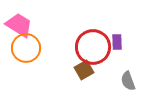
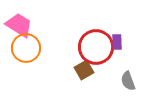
red circle: moved 3 px right
